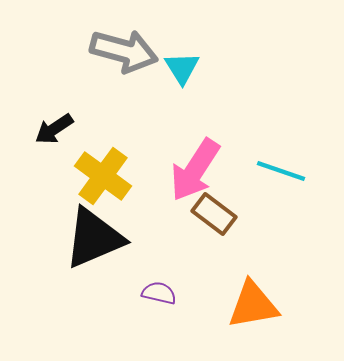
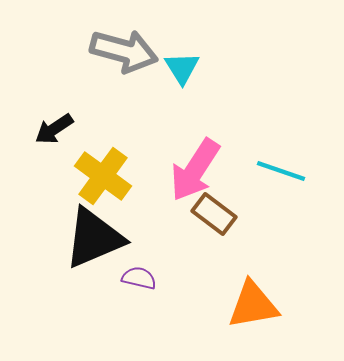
purple semicircle: moved 20 px left, 15 px up
